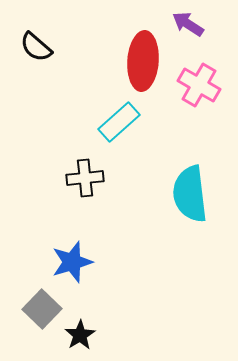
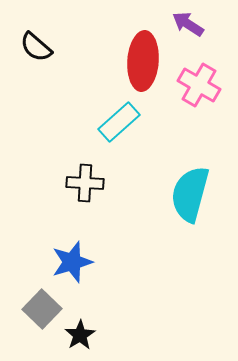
black cross: moved 5 px down; rotated 9 degrees clockwise
cyan semicircle: rotated 22 degrees clockwise
